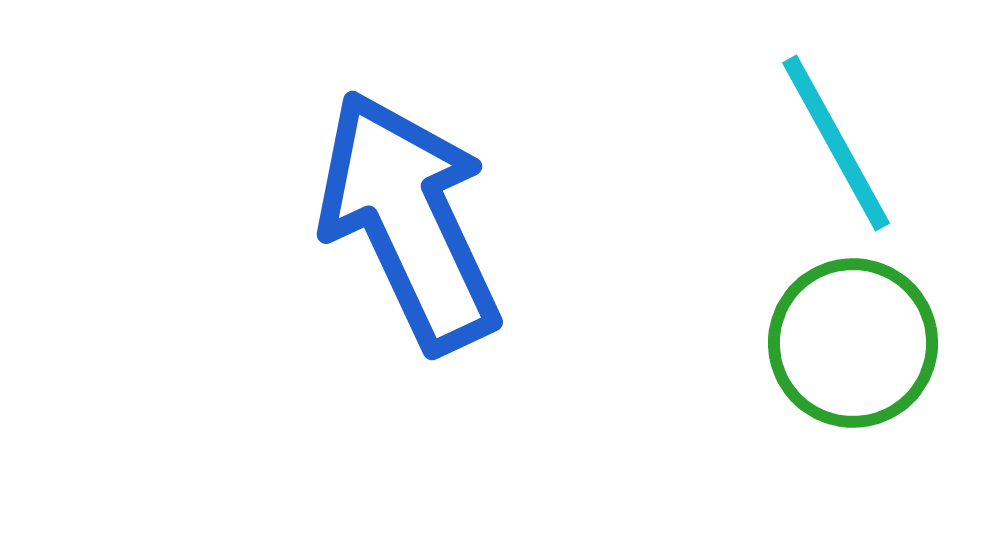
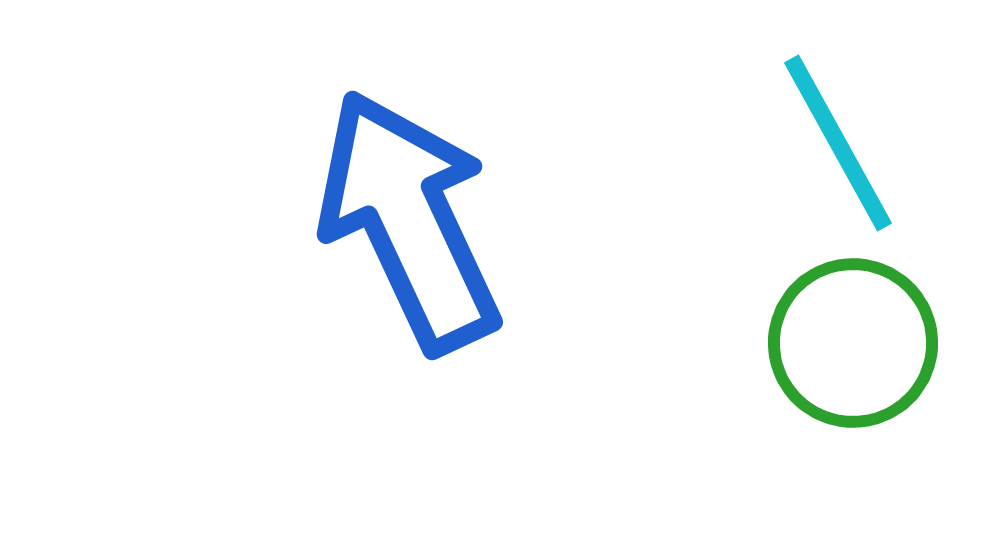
cyan line: moved 2 px right
